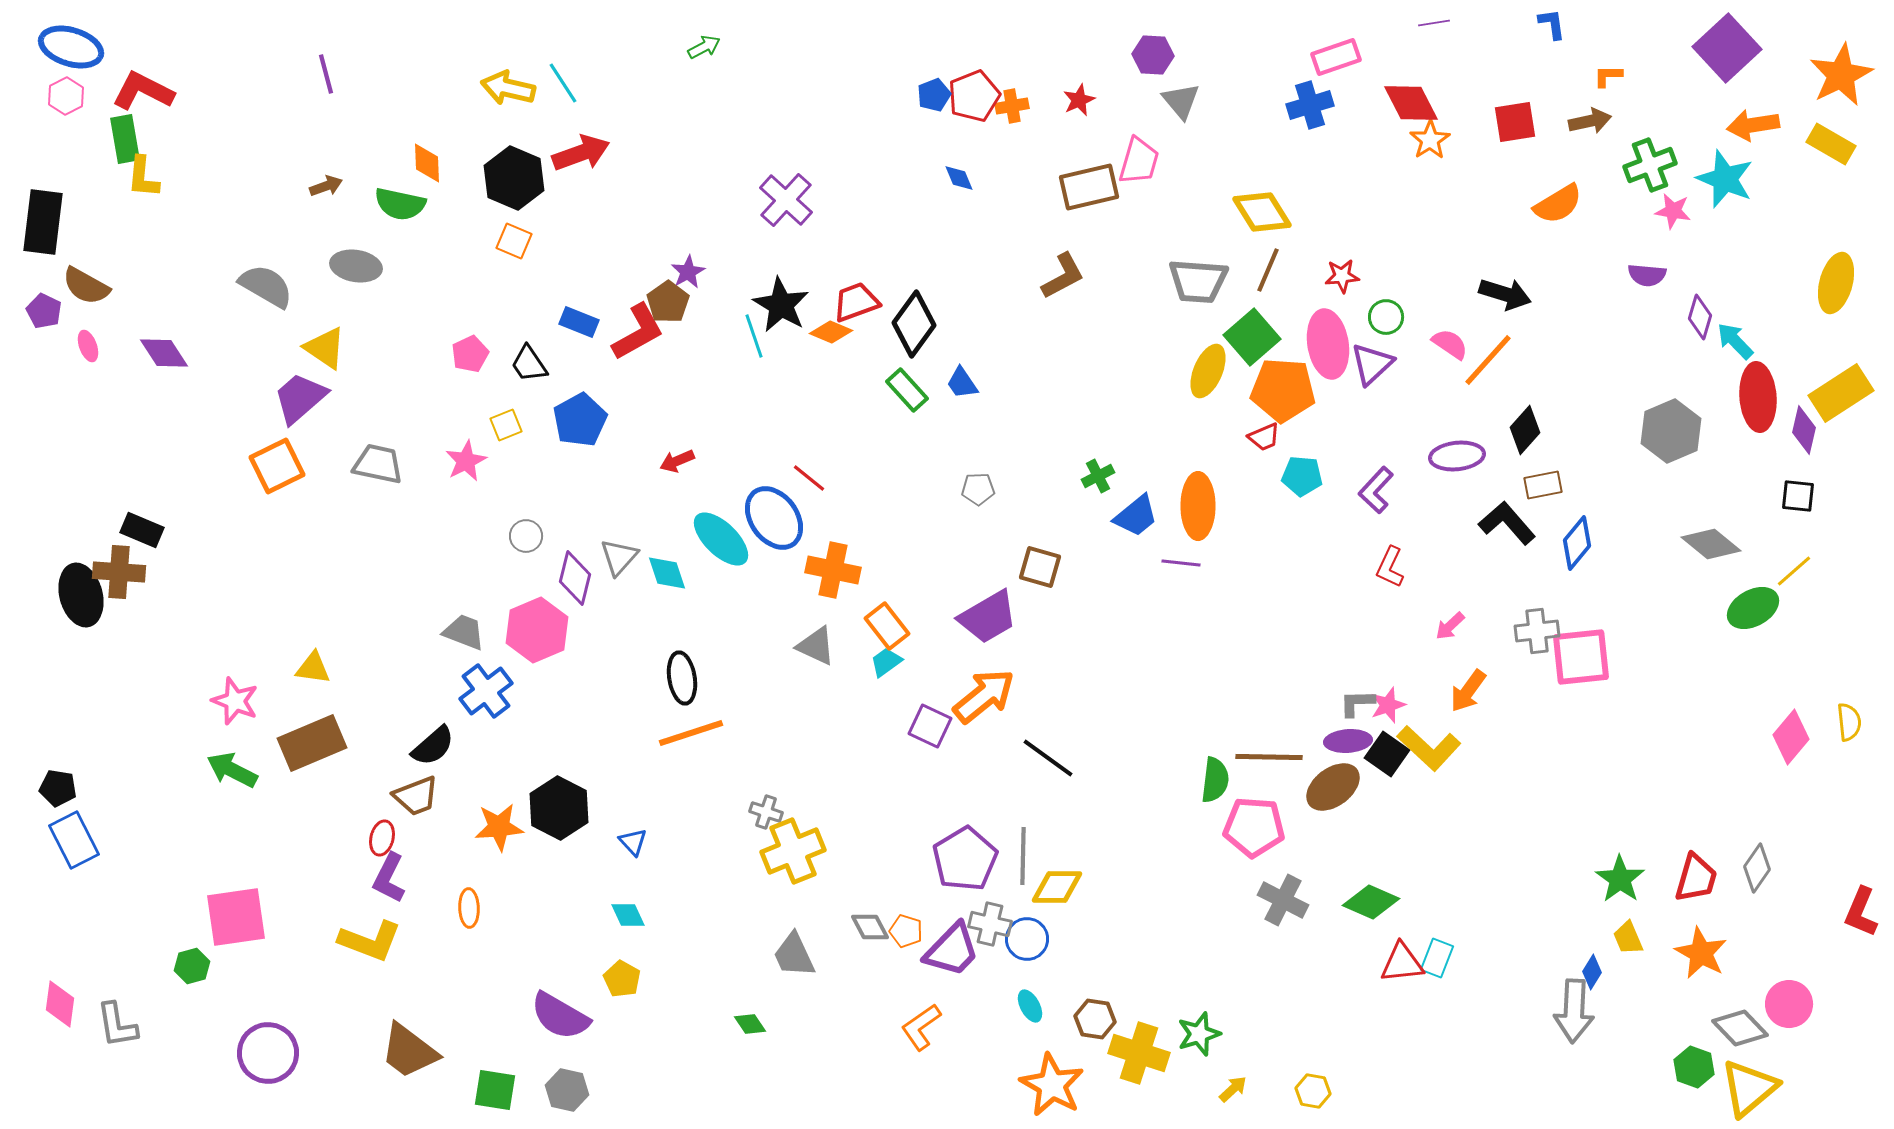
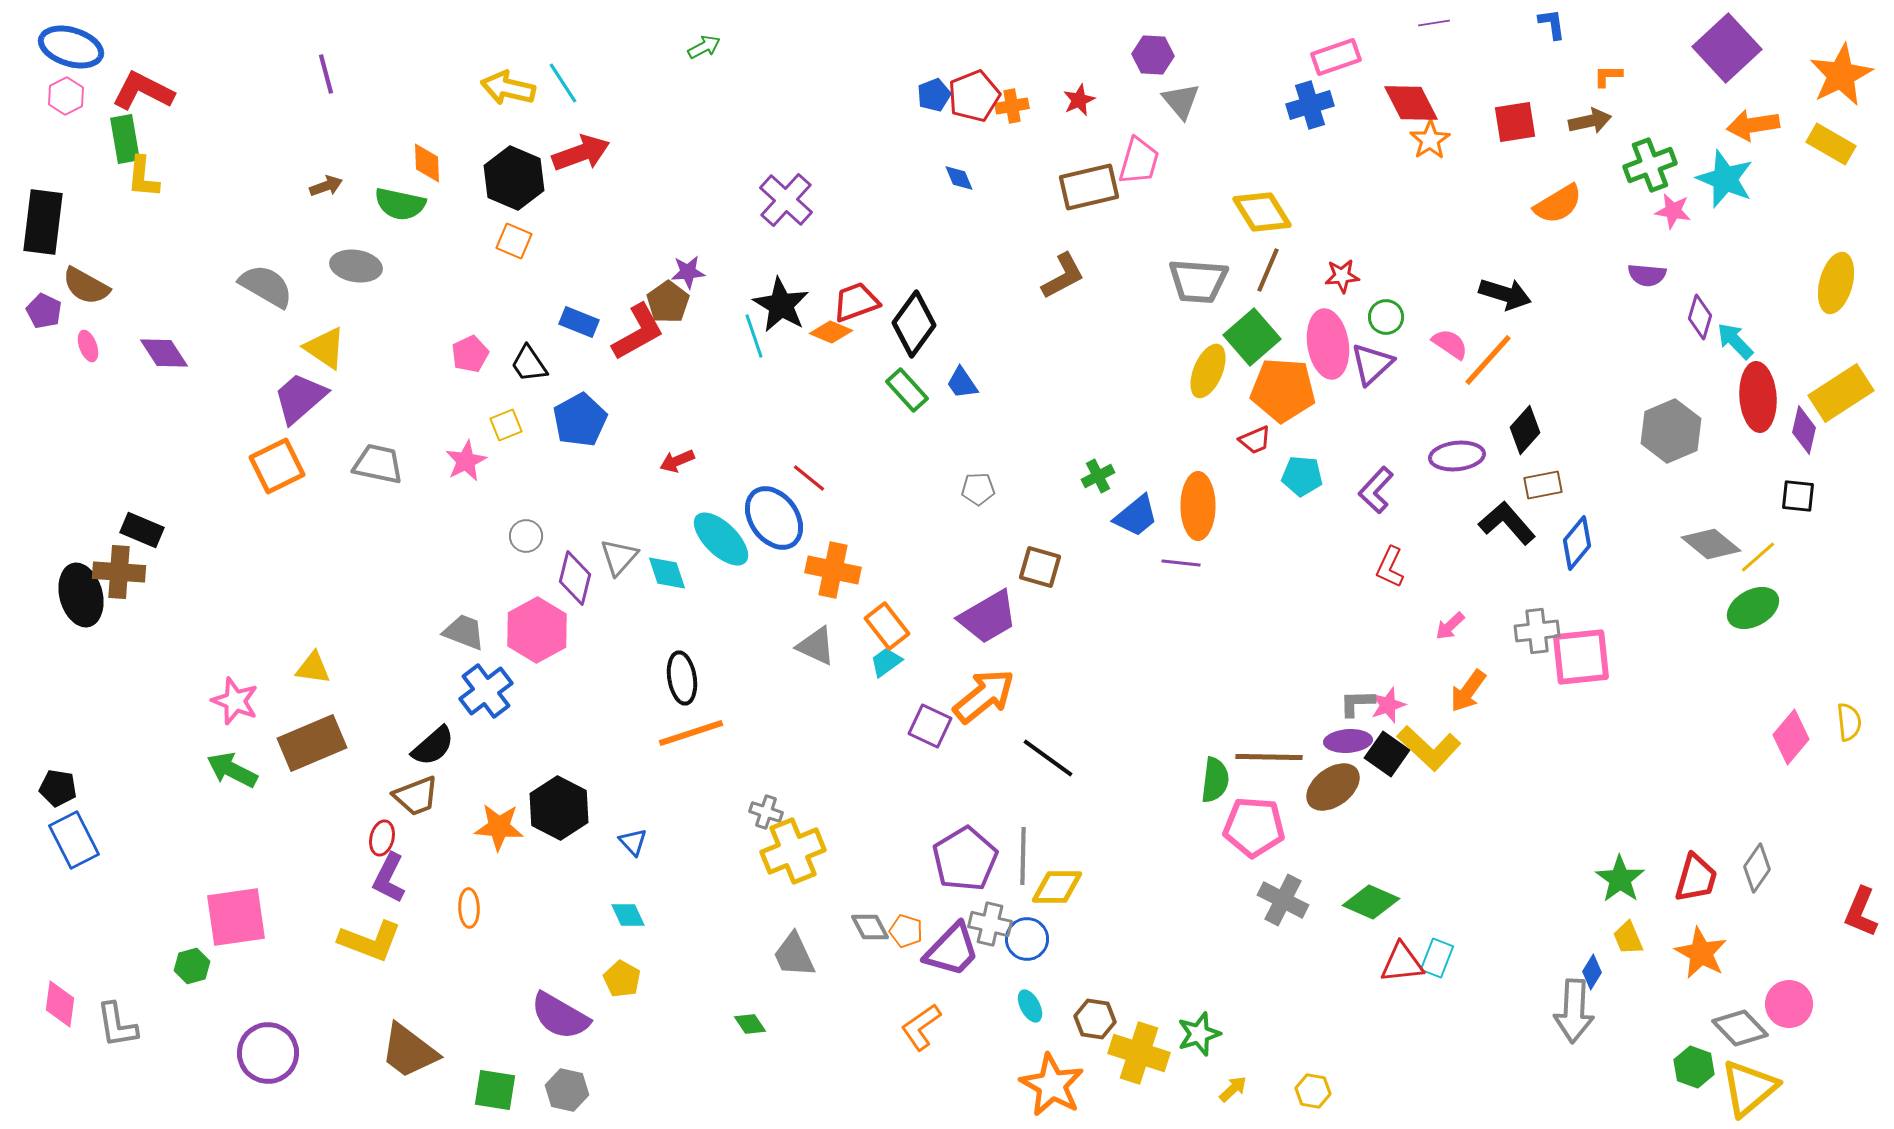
purple star at (688, 272): rotated 24 degrees clockwise
red trapezoid at (1264, 437): moved 9 px left, 3 px down
yellow line at (1794, 571): moved 36 px left, 14 px up
pink hexagon at (537, 630): rotated 6 degrees counterclockwise
orange star at (499, 827): rotated 9 degrees clockwise
